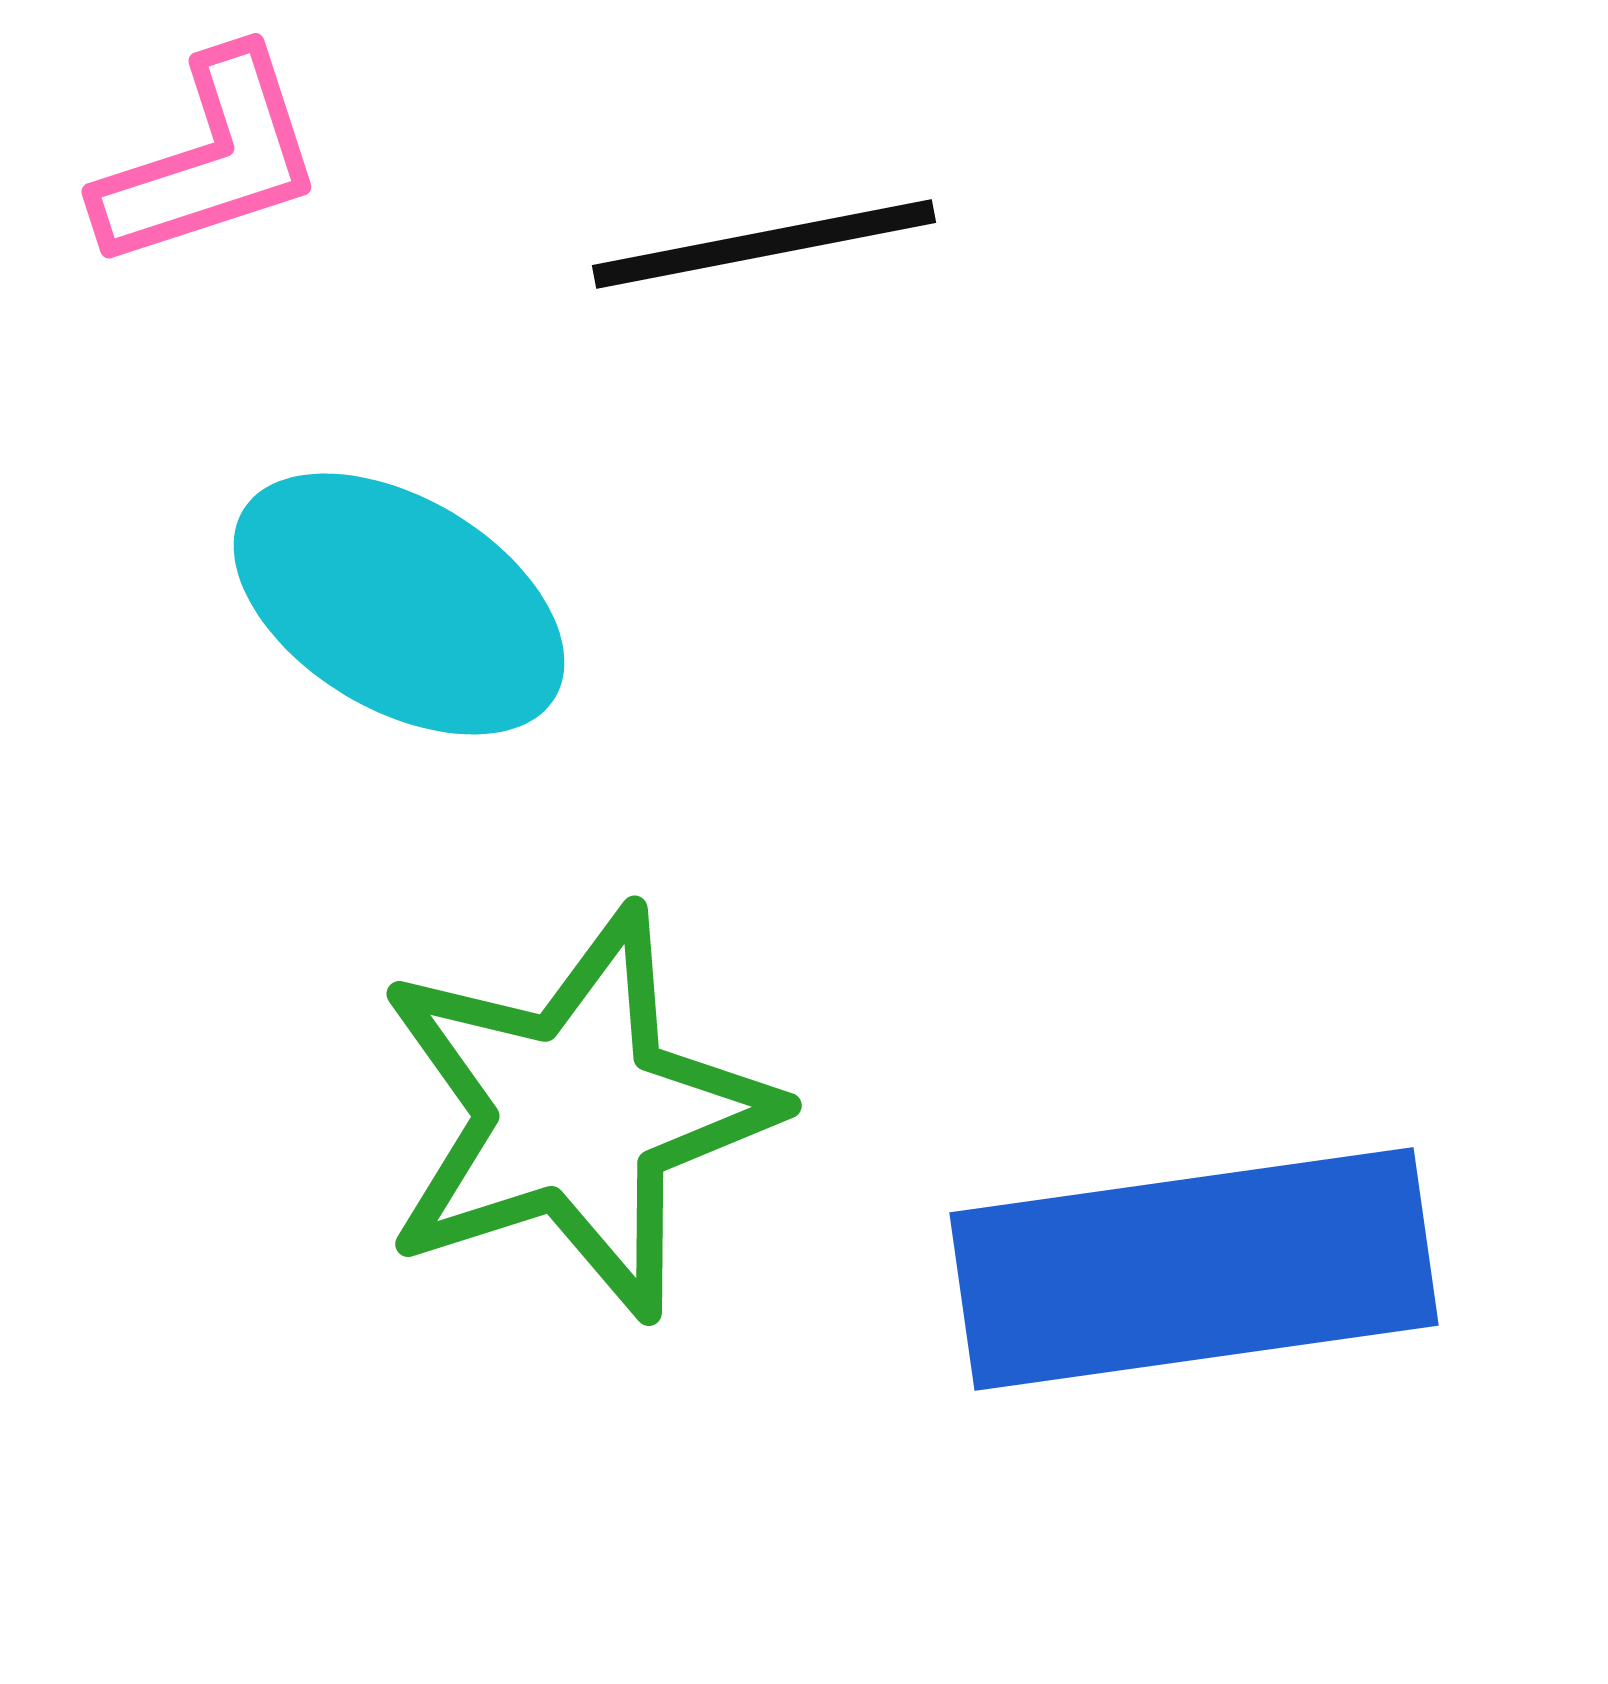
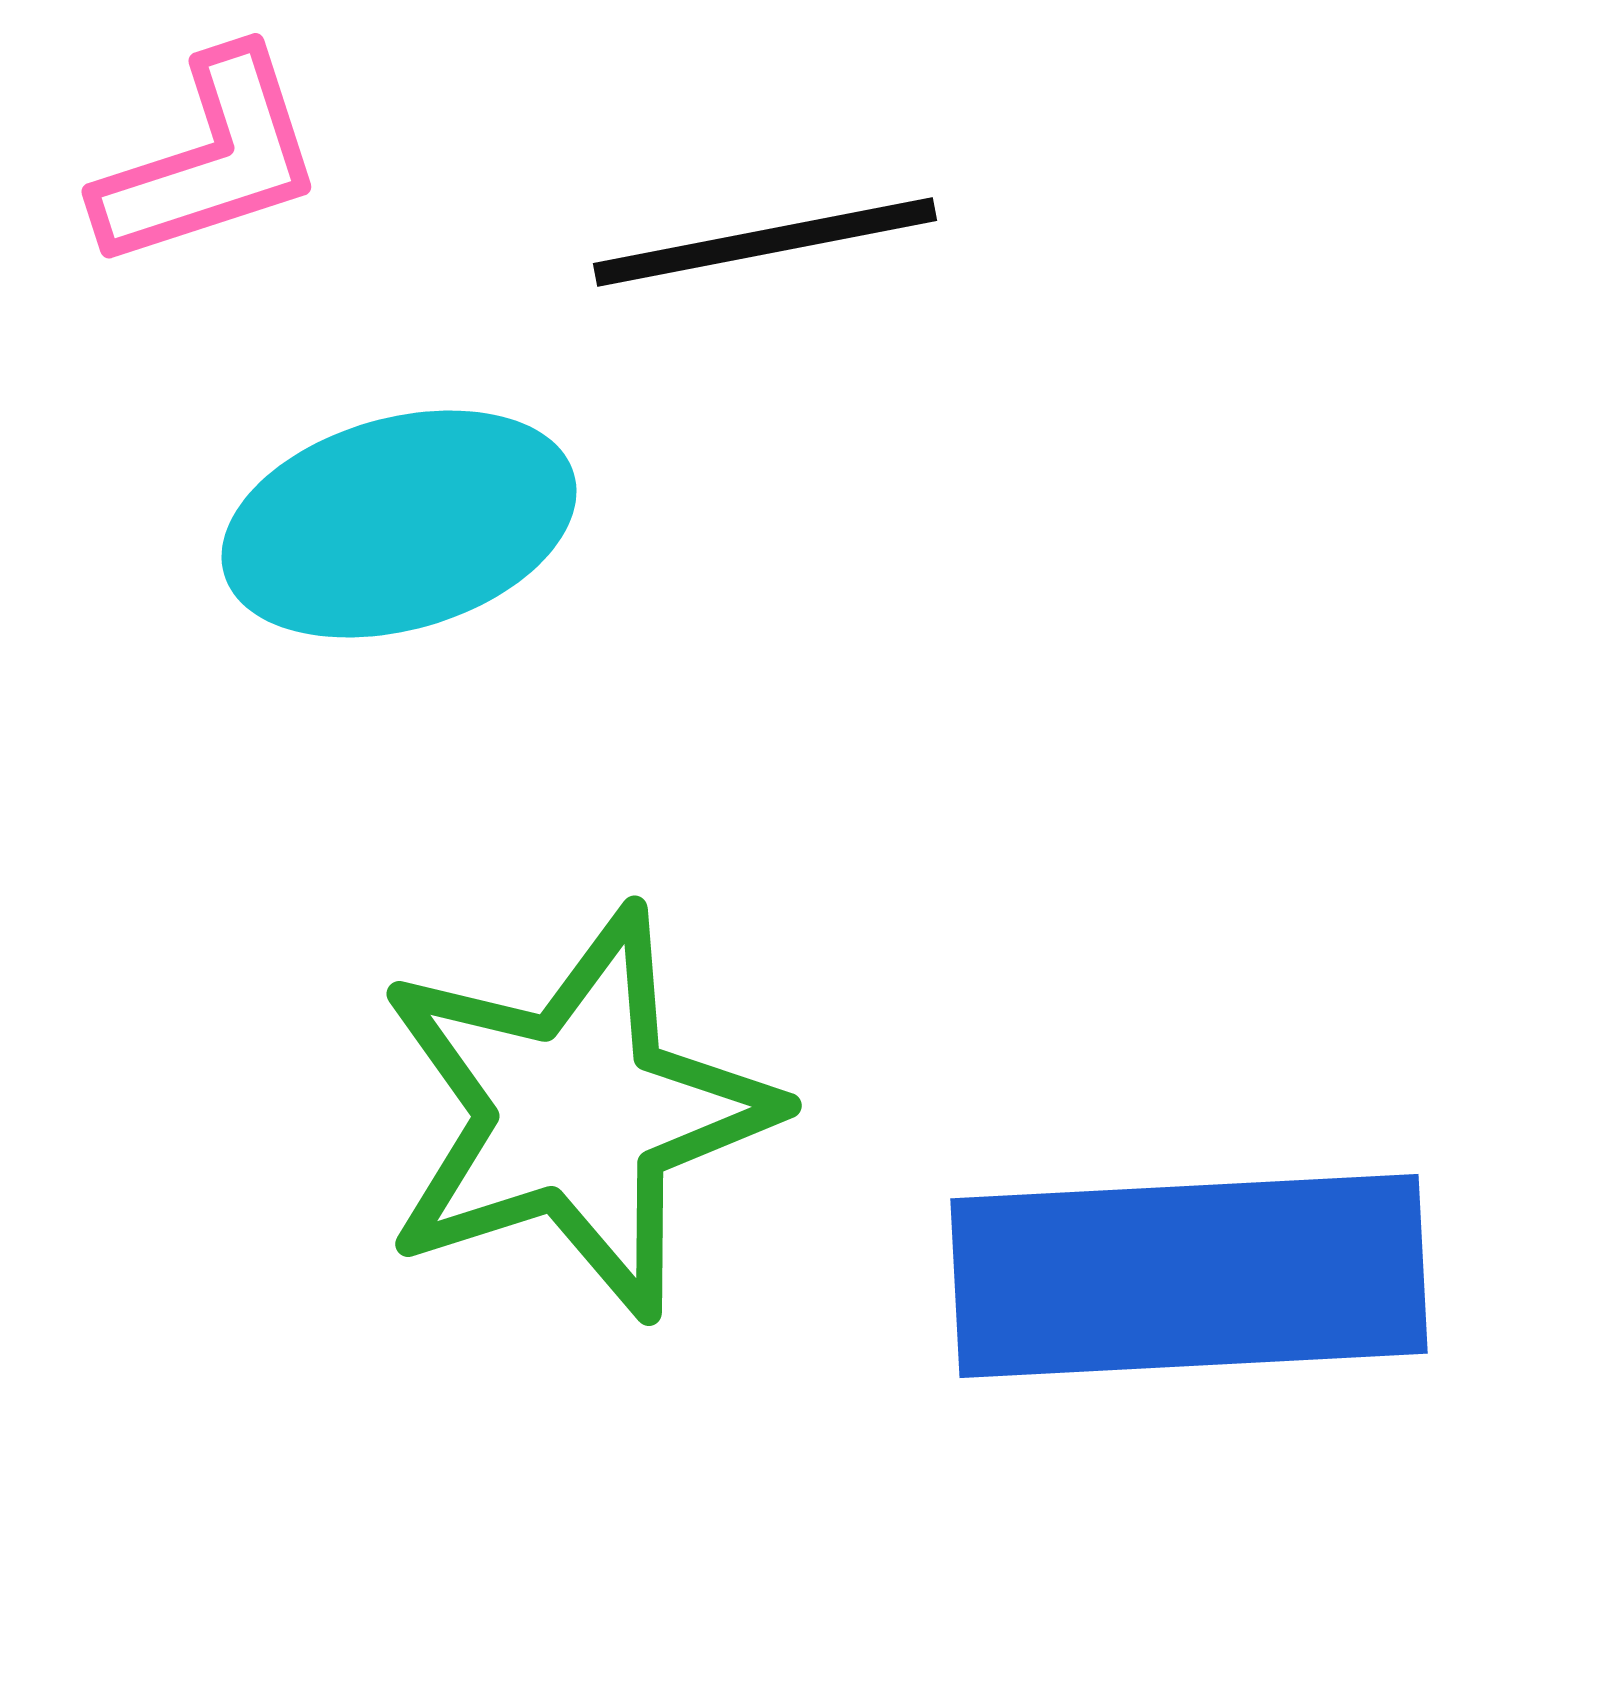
black line: moved 1 px right, 2 px up
cyan ellipse: moved 80 px up; rotated 47 degrees counterclockwise
blue rectangle: moved 5 px left, 7 px down; rotated 5 degrees clockwise
